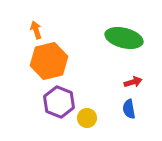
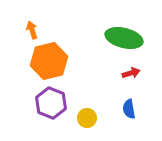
orange arrow: moved 4 px left
red arrow: moved 2 px left, 9 px up
purple hexagon: moved 8 px left, 1 px down
